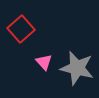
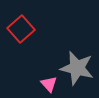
pink triangle: moved 5 px right, 22 px down
